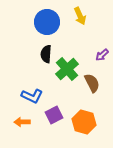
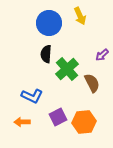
blue circle: moved 2 px right, 1 px down
purple square: moved 4 px right, 2 px down
orange hexagon: rotated 20 degrees counterclockwise
